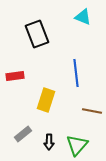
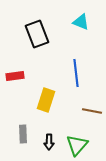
cyan triangle: moved 2 px left, 5 px down
gray rectangle: rotated 54 degrees counterclockwise
